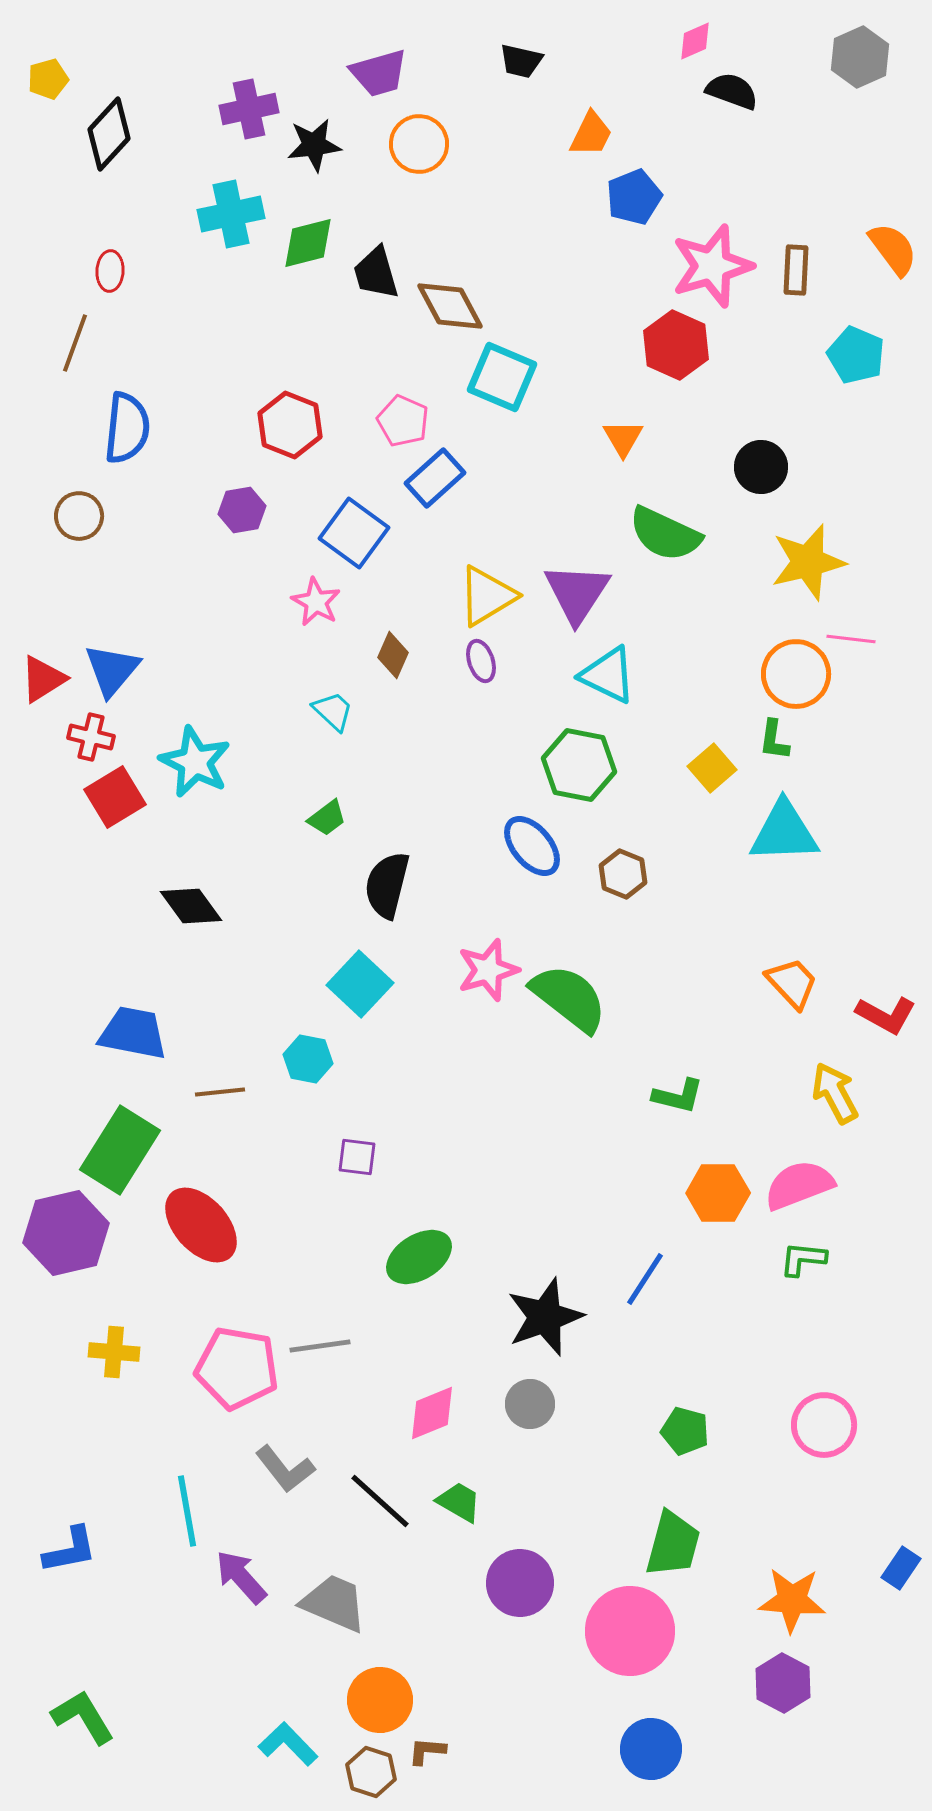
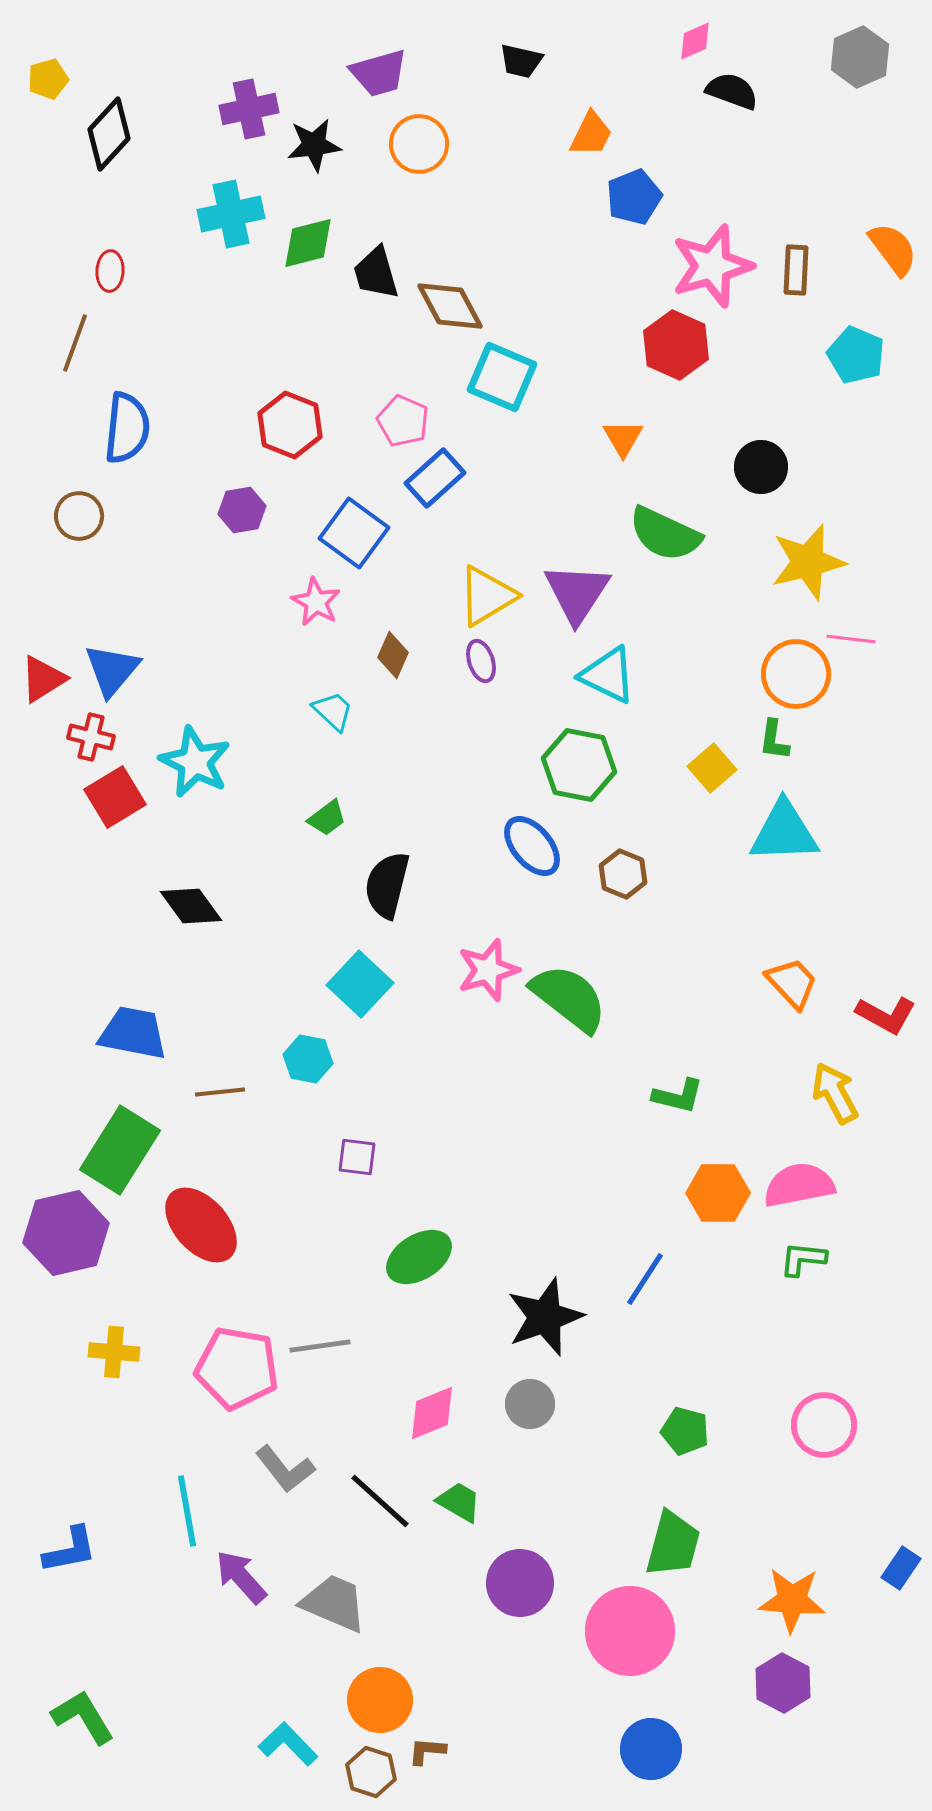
pink semicircle at (799, 1185): rotated 10 degrees clockwise
